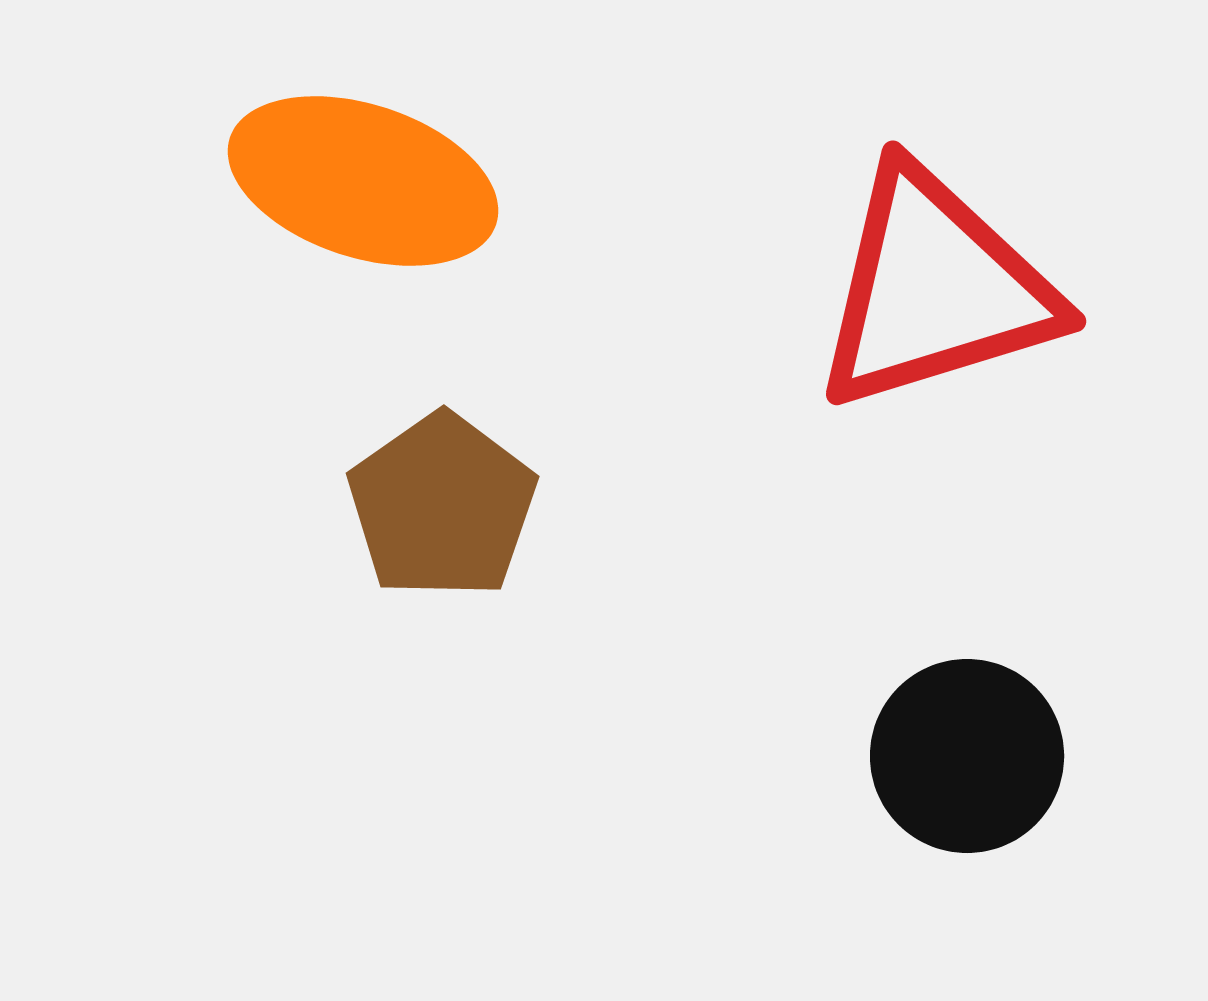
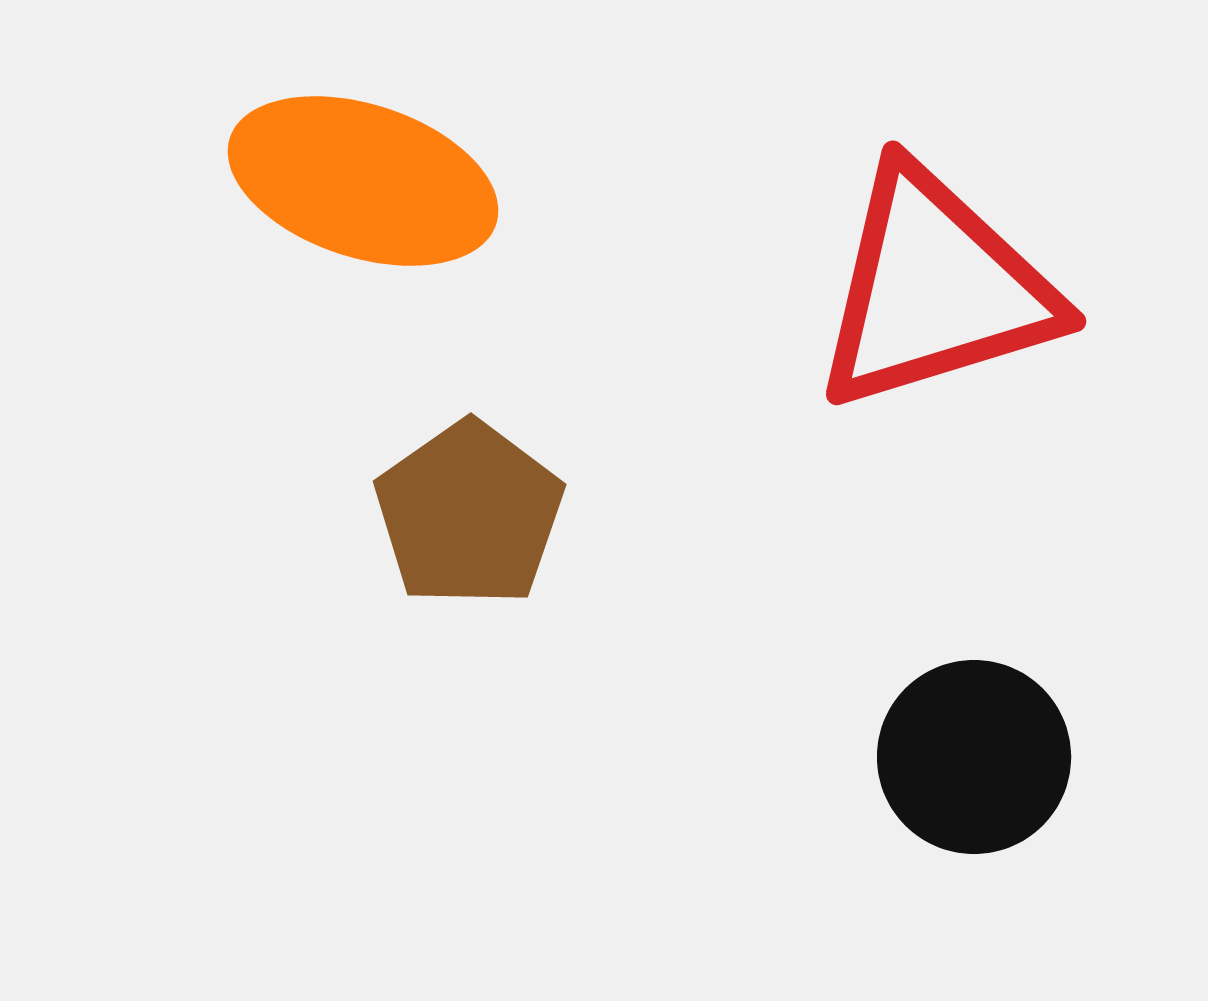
brown pentagon: moved 27 px right, 8 px down
black circle: moved 7 px right, 1 px down
